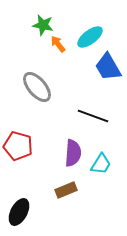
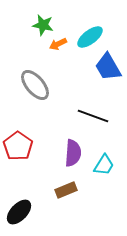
orange arrow: rotated 78 degrees counterclockwise
gray ellipse: moved 2 px left, 2 px up
red pentagon: rotated 20 degrees clockwise
cyan trapezoid: moved 3 px right, 1 px down
black ellipse: rotated 16 degrees clockwise
